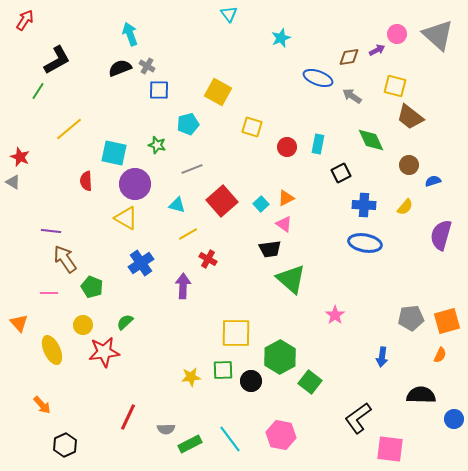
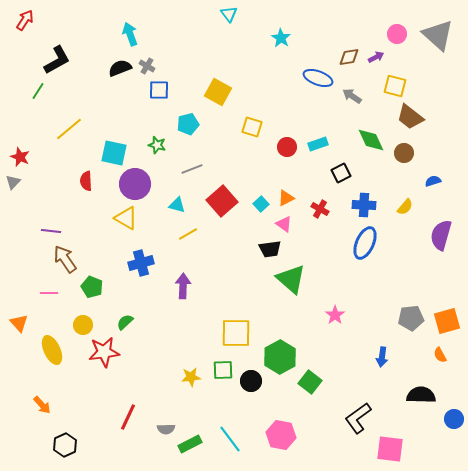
cyan star at (281, 38): rotated 18 degrees counterclockwise
purple arrow at (377, 50): moved 1 px left, 7 px down
cyan rectangle at (318, 144): rotated 60 degrees clockwise
brown circle at (409, 165): moved 5 px left, 12 px up
gray triangle at (13, 182): rotated 42 degrees clockwise
blue ellipse at (365, 243): rotated 76 degrees counterclockwise
red cross at (208, 259): moved 112 px right, 50 px up
blue cross at (141, 263): rotated 20 degrees clockwise
orange semicircle at (440, 355): rotated 126 degrees clockwise
